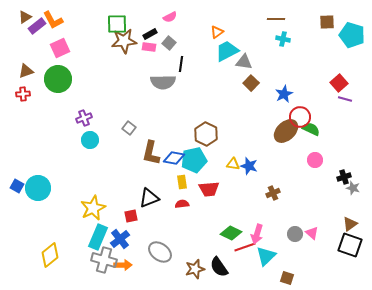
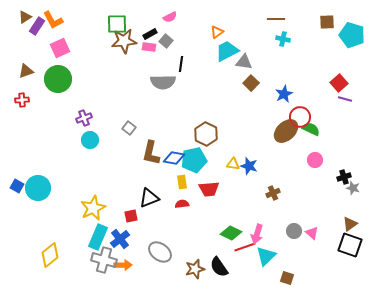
purple rectangle at (37, 26): rotated 18 degrees counterclockwise
gray square at (169, 43): moved 3 px left, 2 px up
red cross at (23, 94): moved 1 px left, 6 px down
gray circle at (295, 234): moved 1 px left, 3 px up
